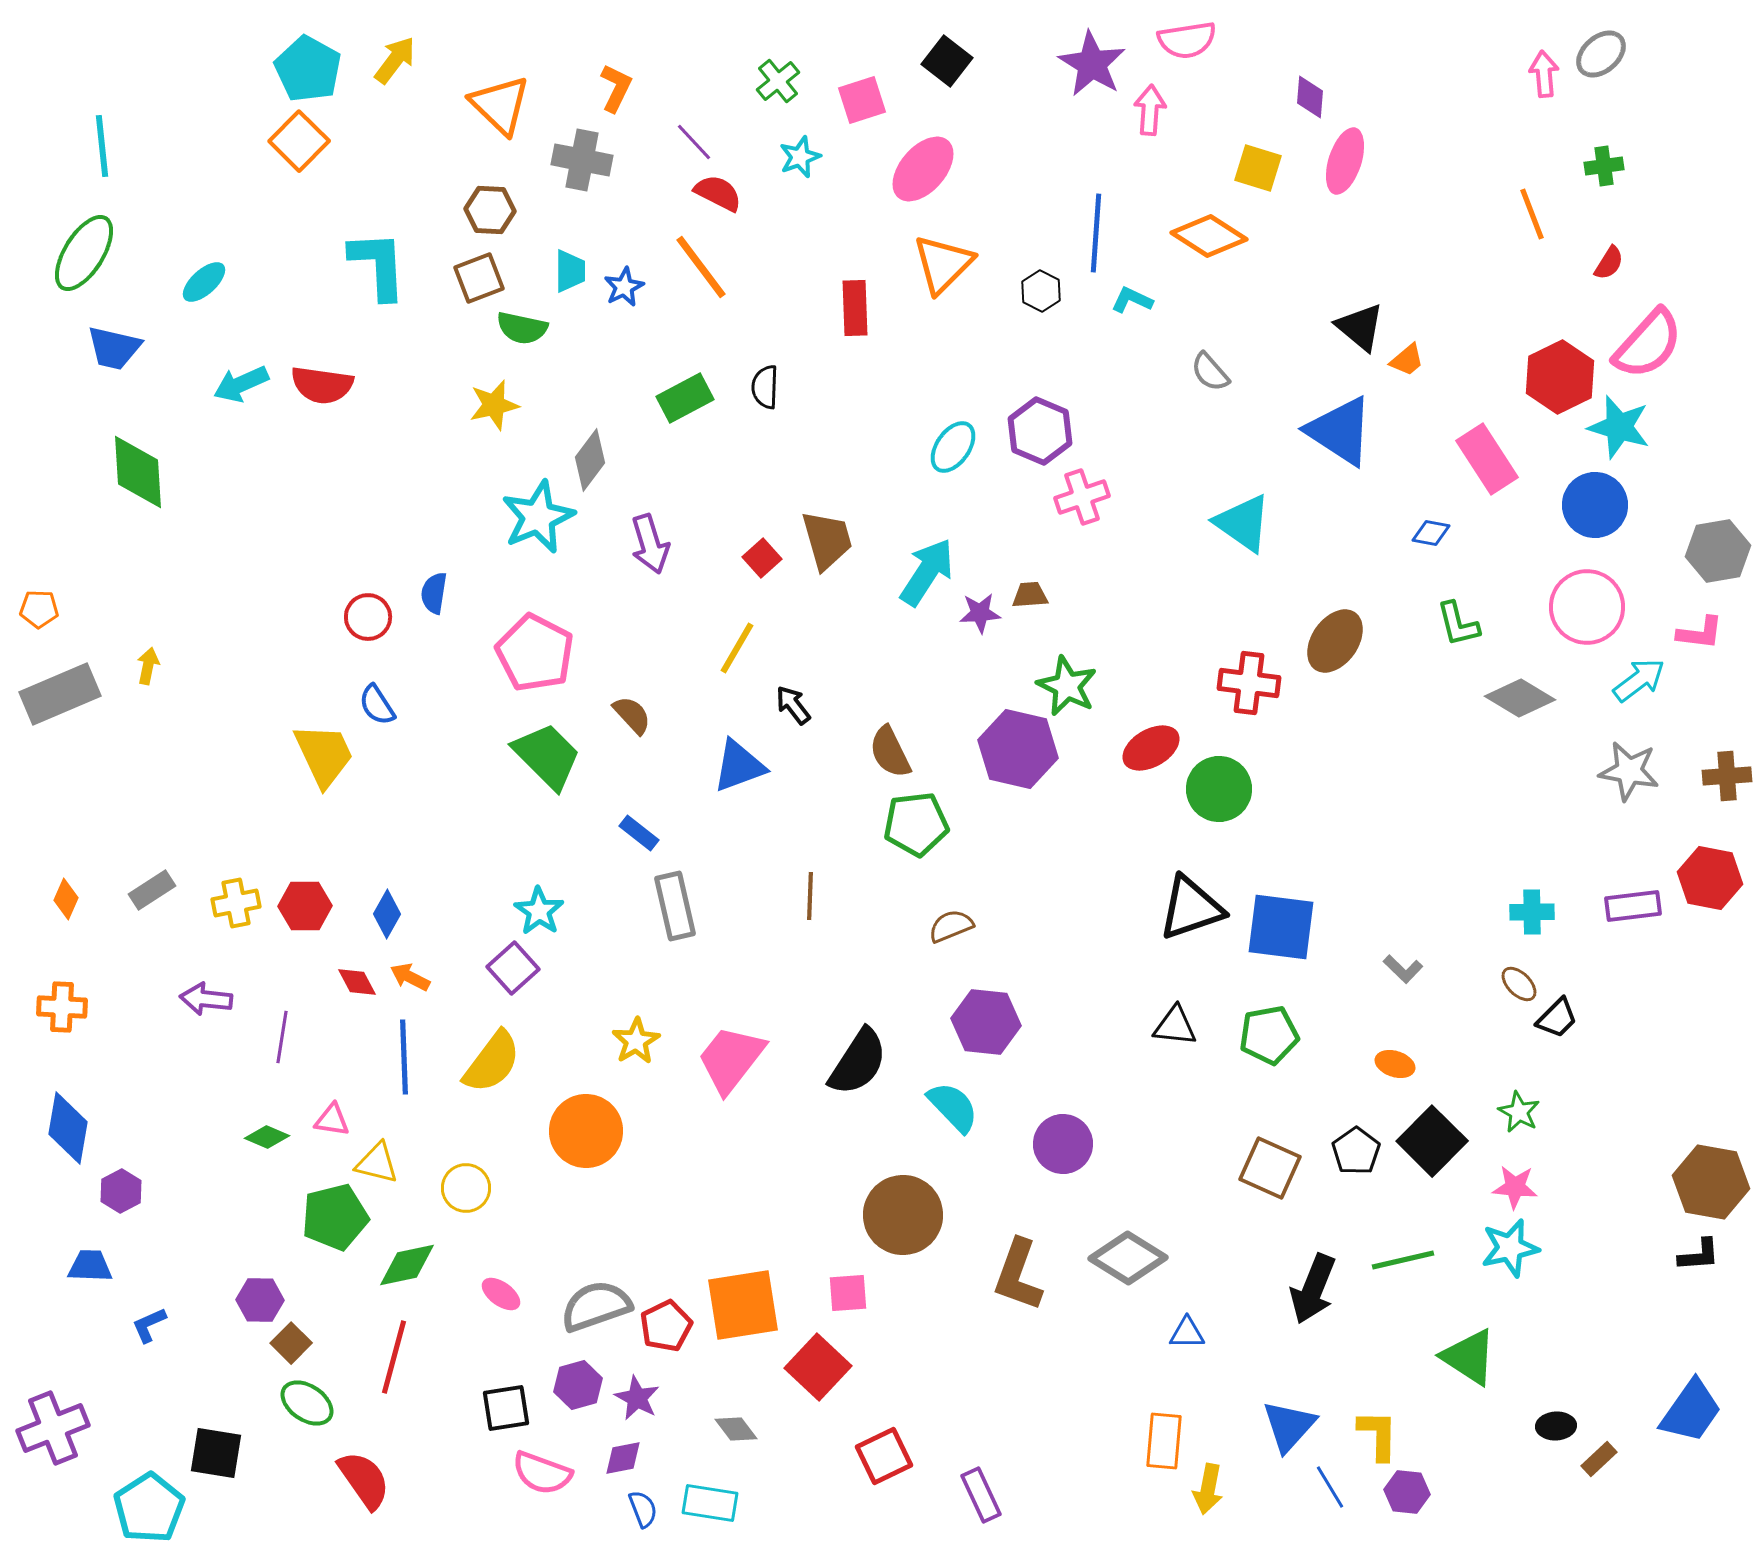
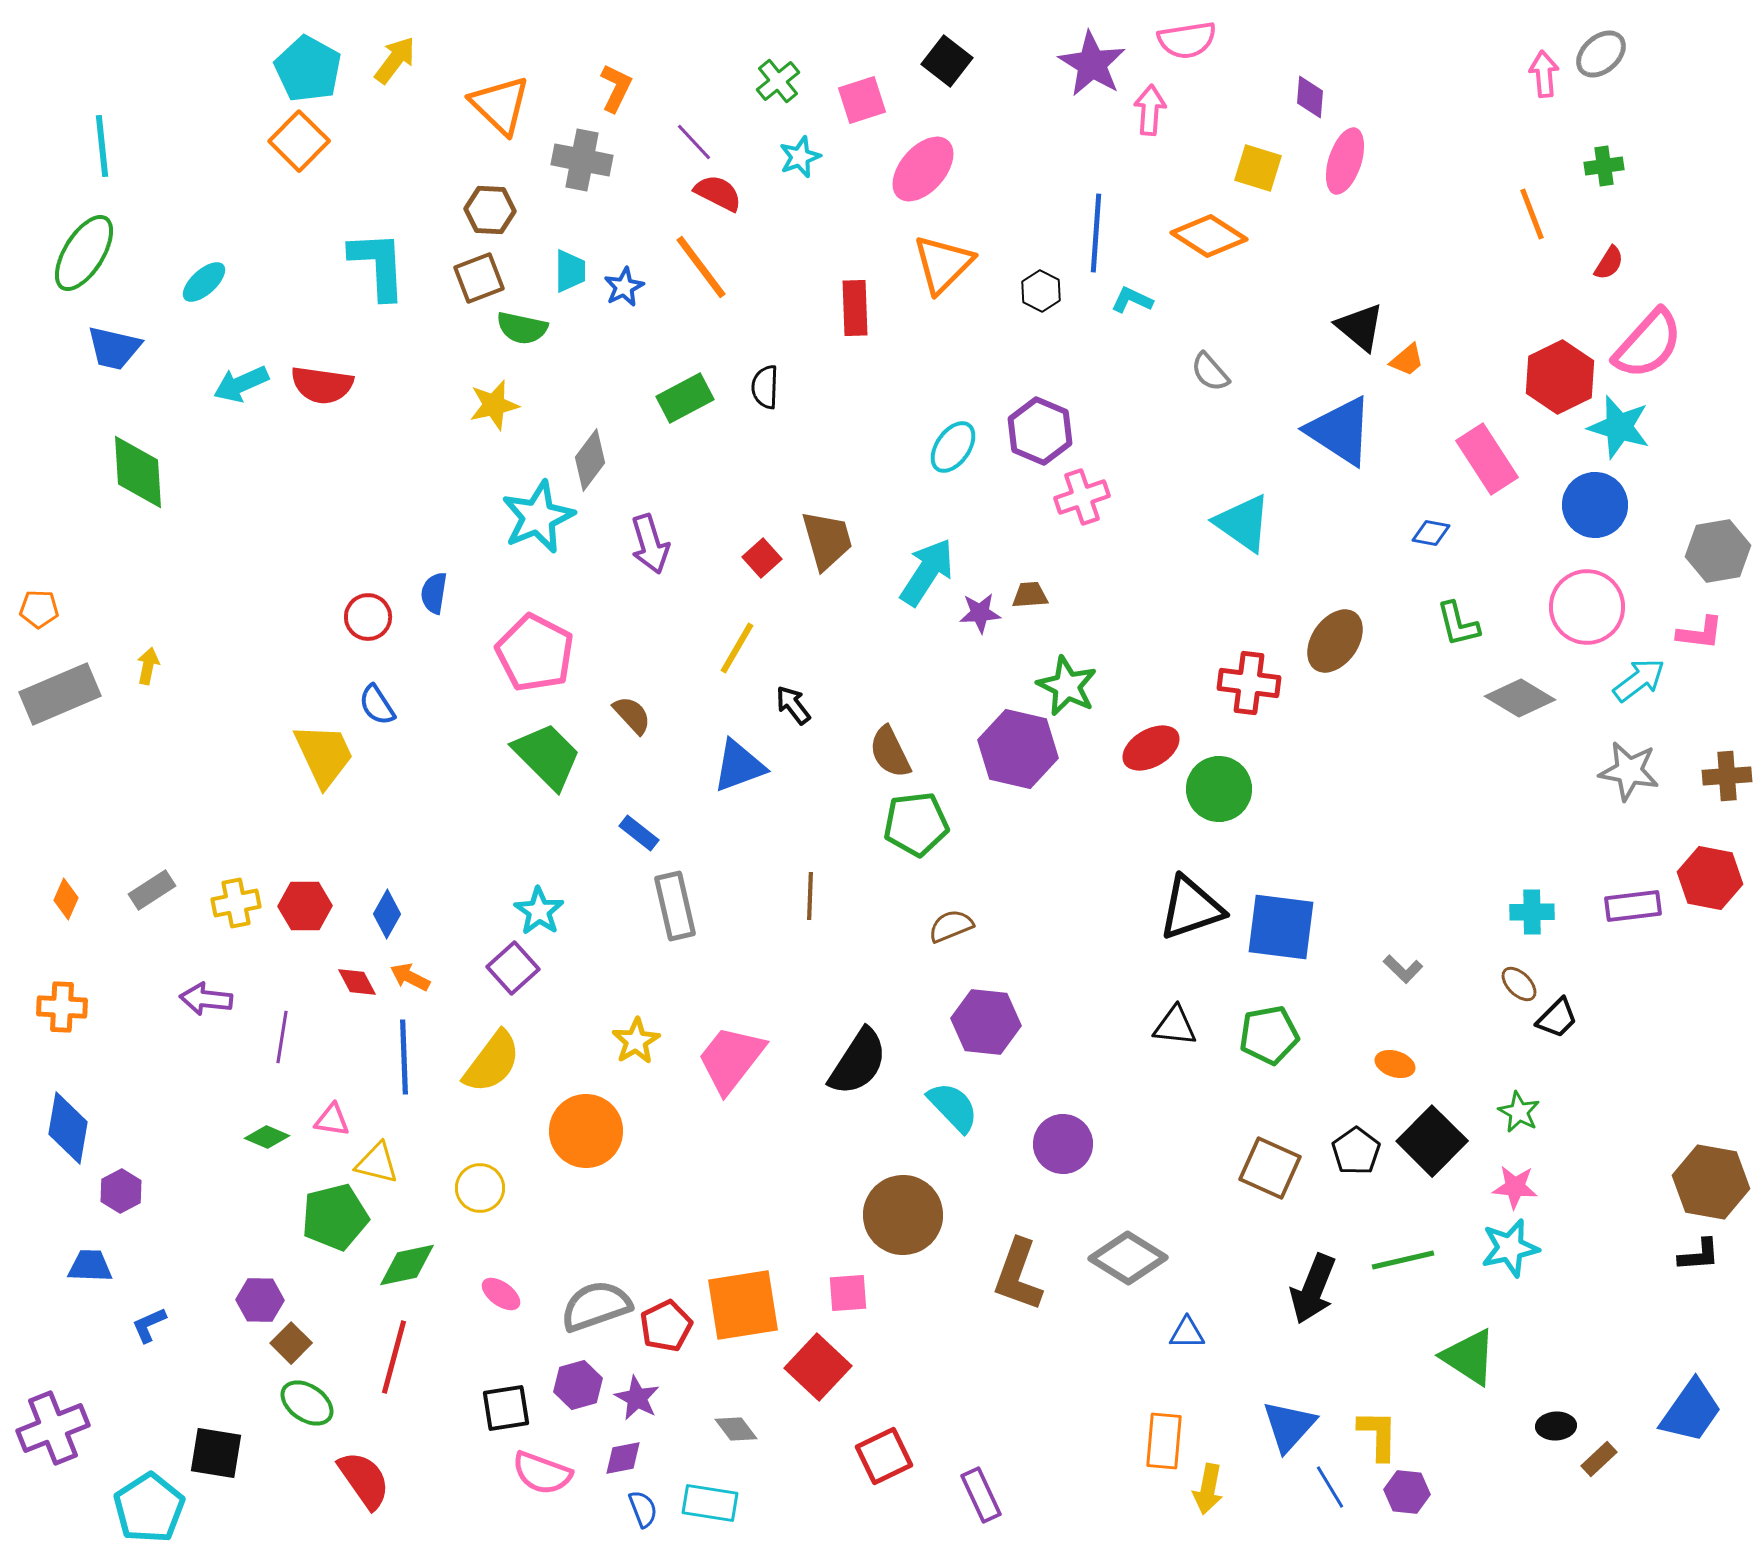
yellow circle at (466, 1188): moved 14 px right
